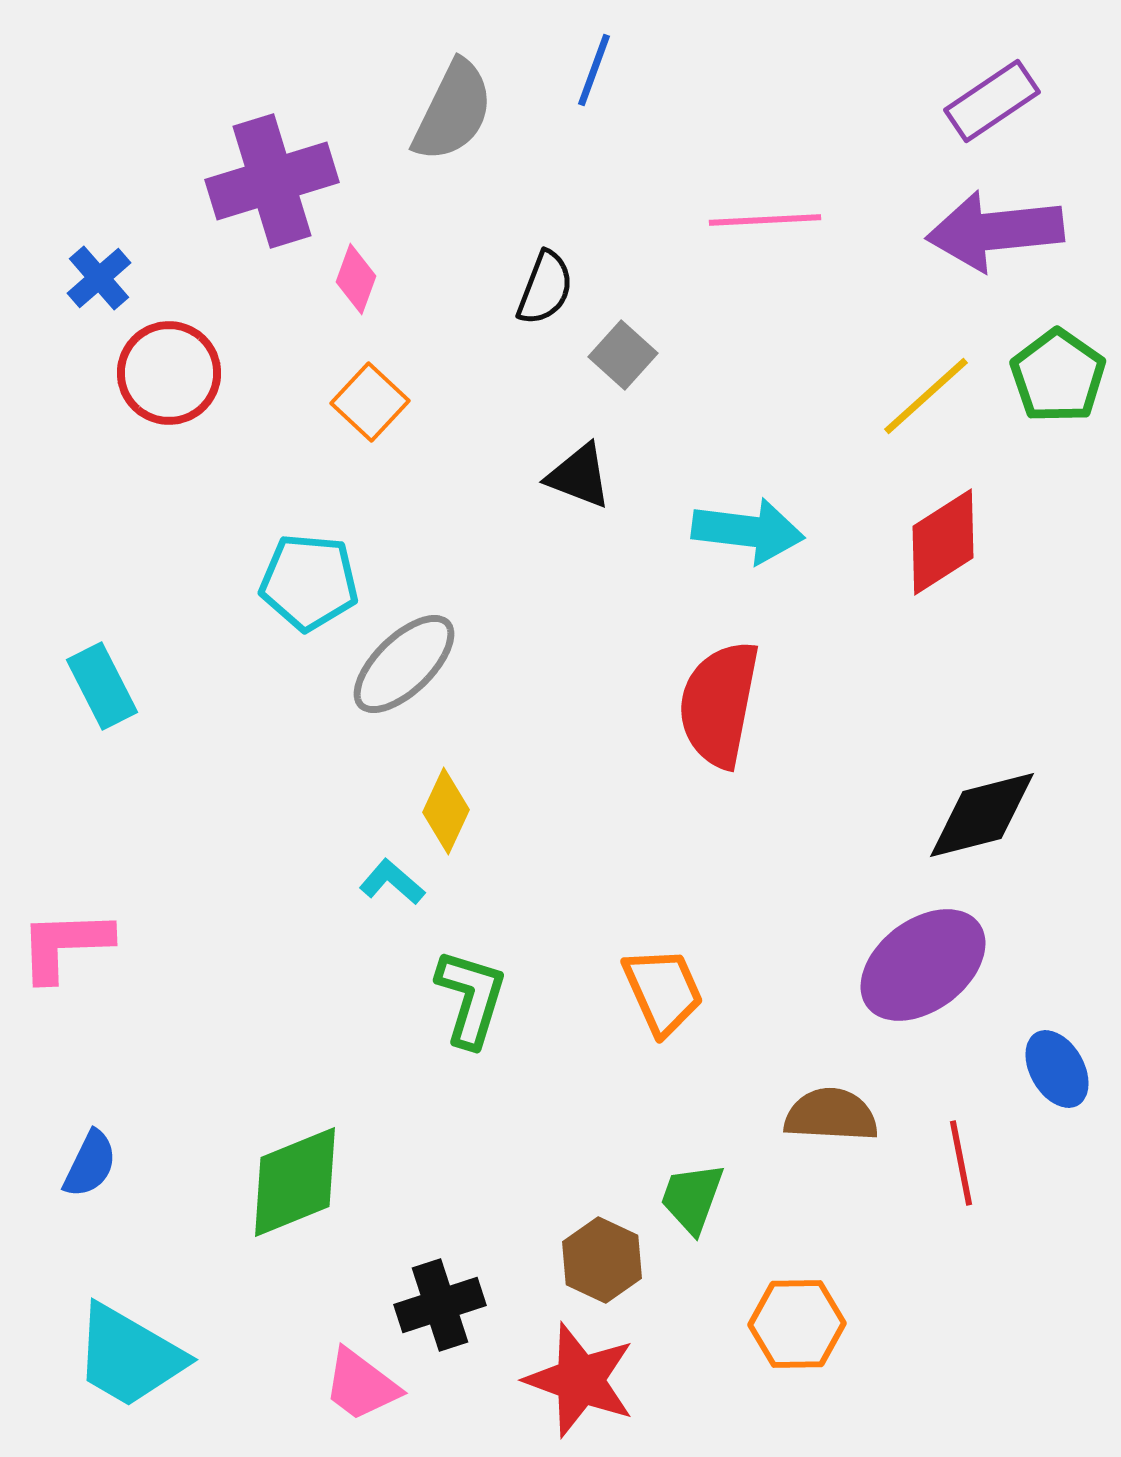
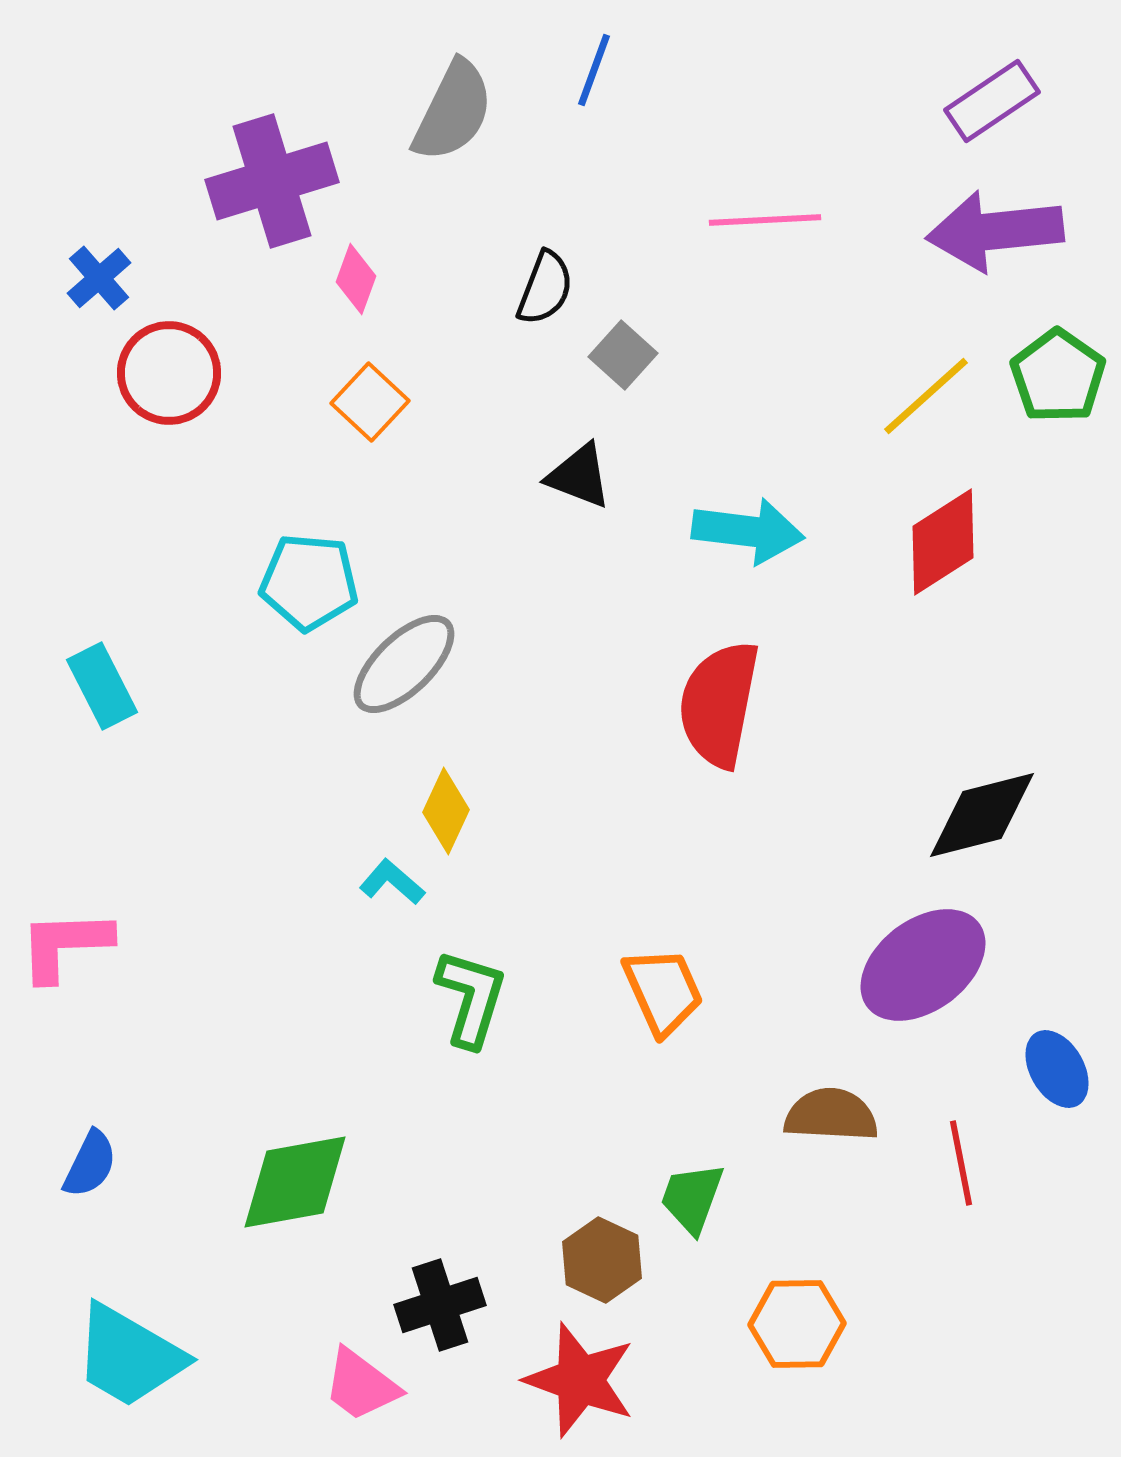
green diamond: rotated 12 degrees clockwise
